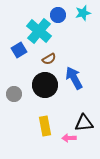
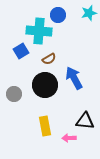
cyan star: moved 6 px right
cyan cross: rotated 35 degrees counterclockwise
blue square: moved 2 px right, 1 px down
black triangle: moved 1 px right, 2 px up; rotated 12 degrees clockwise
